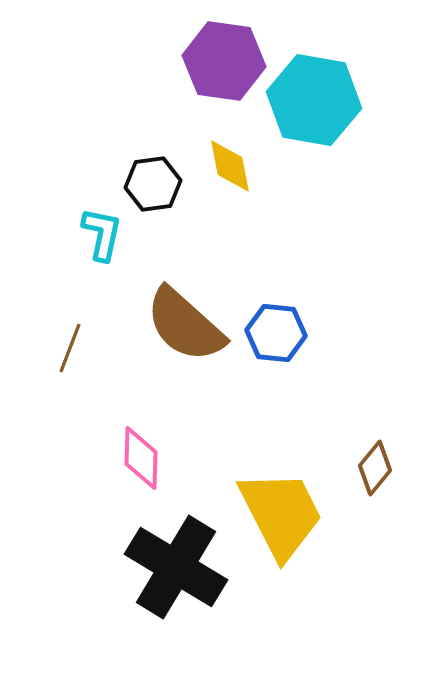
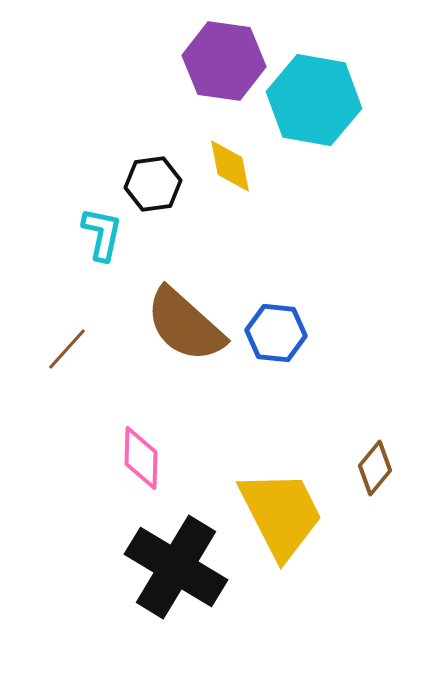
brown line: moved 3 px left, 1 px down; rotated 21 degrees clockwise
